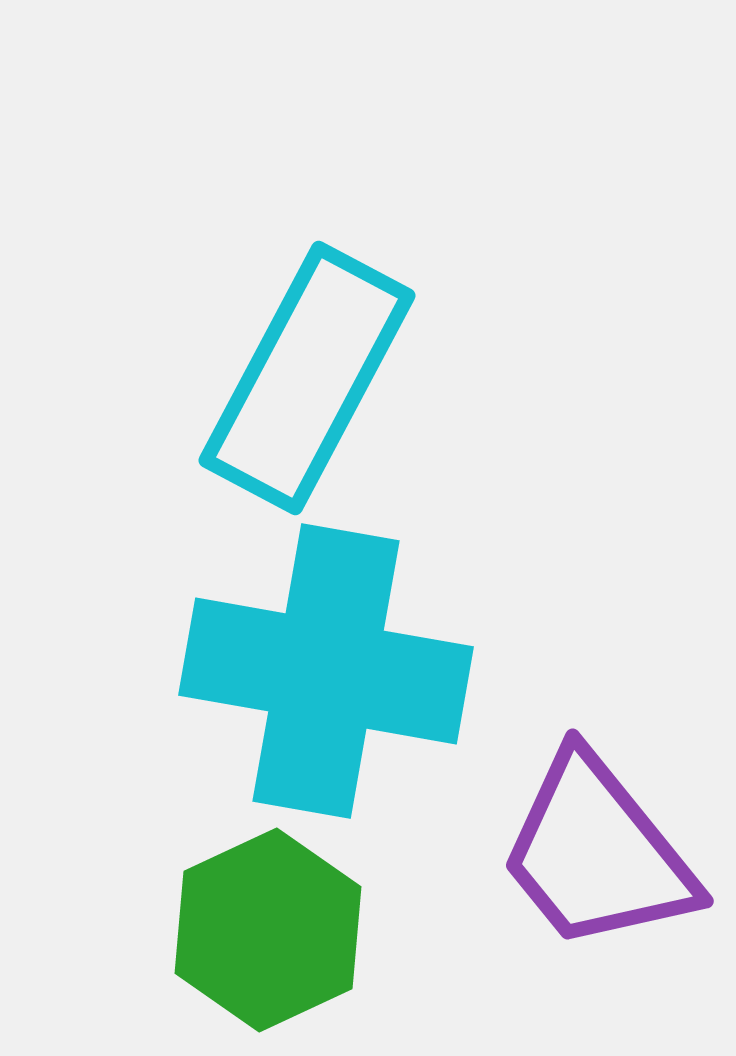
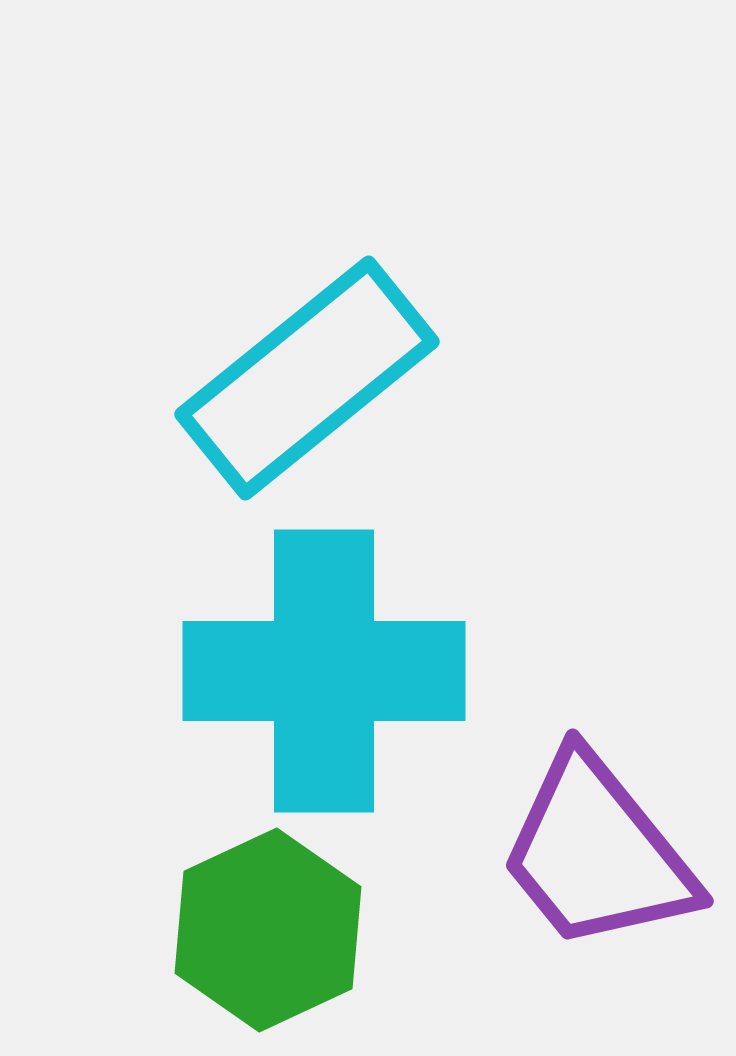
cyan rectangle: rotated 23 degrees clockwise
cyan cross: moved 2 px left; rotated 10 degrees counterclockwise
